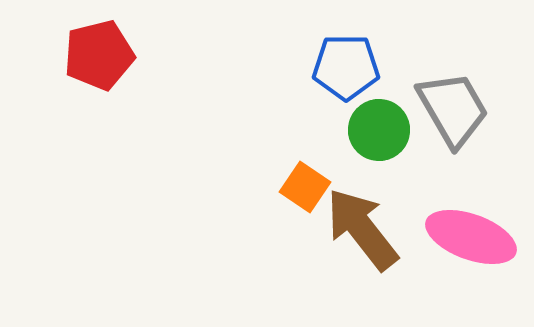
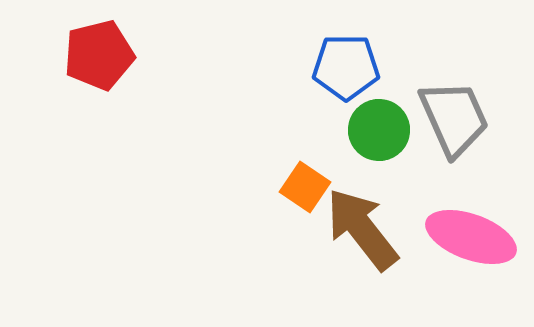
gray trapezoid: moved 1 px right, 9 px down; rotated 6 degrees clockwise
